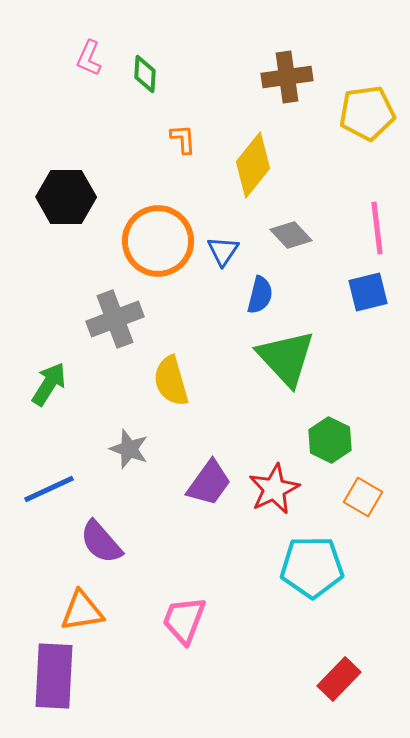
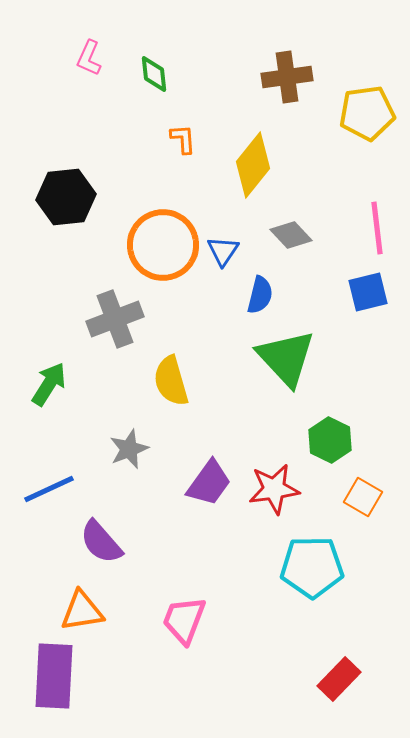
green diamond: moved 9 px right; rotated 9 degrees counterclockwise
black hexagon: rotated 6 degrees counterclockwise
orange circle: moved 5 px right, 4 px down
gray star: rotated 30 degrees clockwise
red star: rotated 18 degrees clockwise
